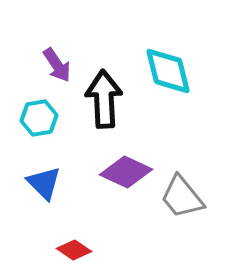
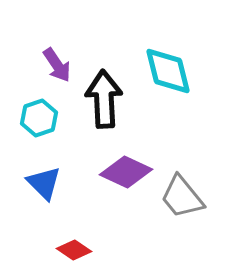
cyan hexagon: rotated 9 degrees counterclockwise
